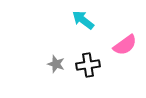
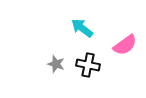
cyan arrow: moved 1 px left, 8 px down
black cross: rotated 20 degrees clockwise
